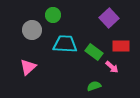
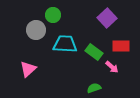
purple square: moved 2 px left
gray circle: moved 4 px right
pink triangle: moved 2 px down
green semicircle: moved 2 px down
